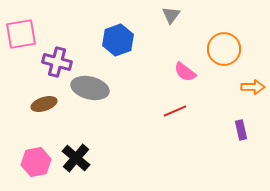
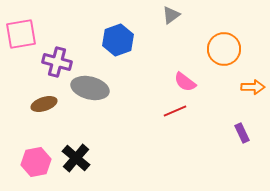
gray triangle: rotated 18 degrees clockwise
pink semicircle: moved 10 px down
purple rectangle: moved 1 px right, 3 px down; rotated 12 degrees counterclockwise
